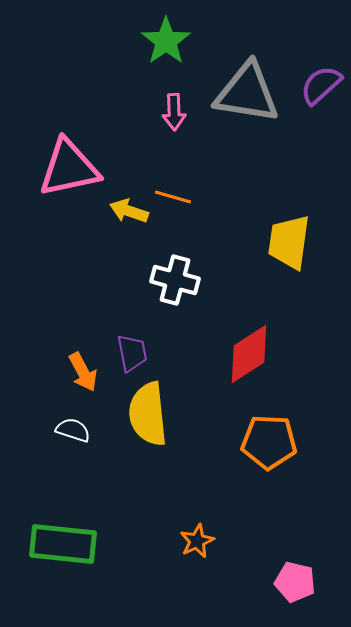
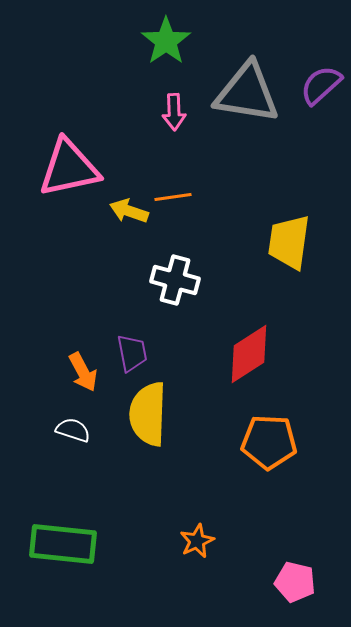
orange line: rotated 24 degrees counterclockwise
yellow semicircle: rotated 8 degrees clockwise
